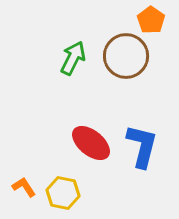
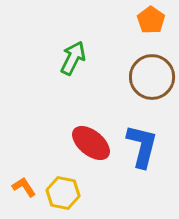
brown circle: moved 26 px right, 21 px down
